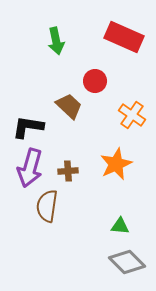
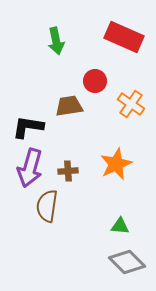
brown trapezoid: rotated 52 degrees counterclockwise
orange cross: moved 1 px left, 11 px up
